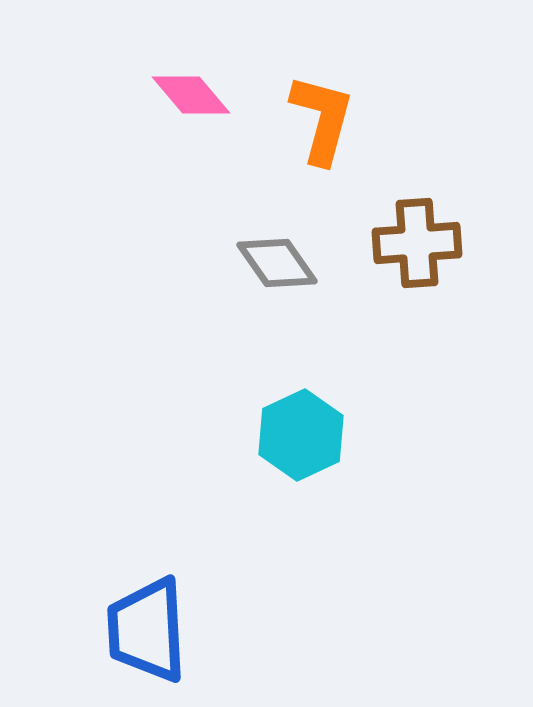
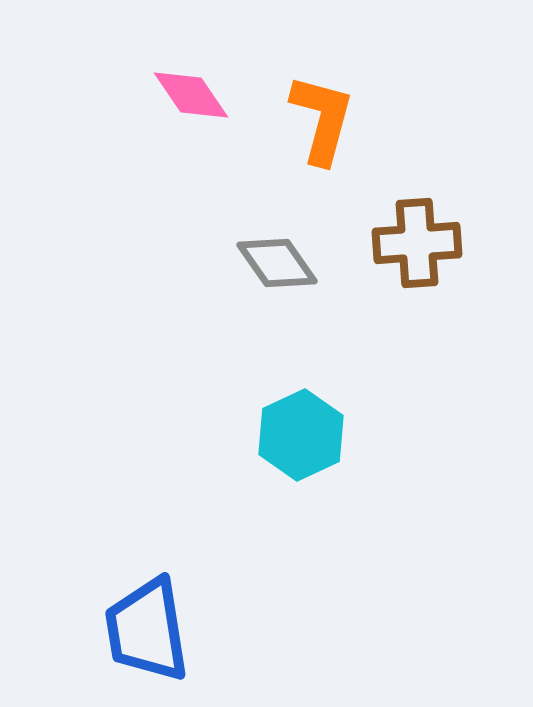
pink diamond: rotated 6 degrees clockwise
blue trapezoid: rotated 6 degrees counterclockwise
